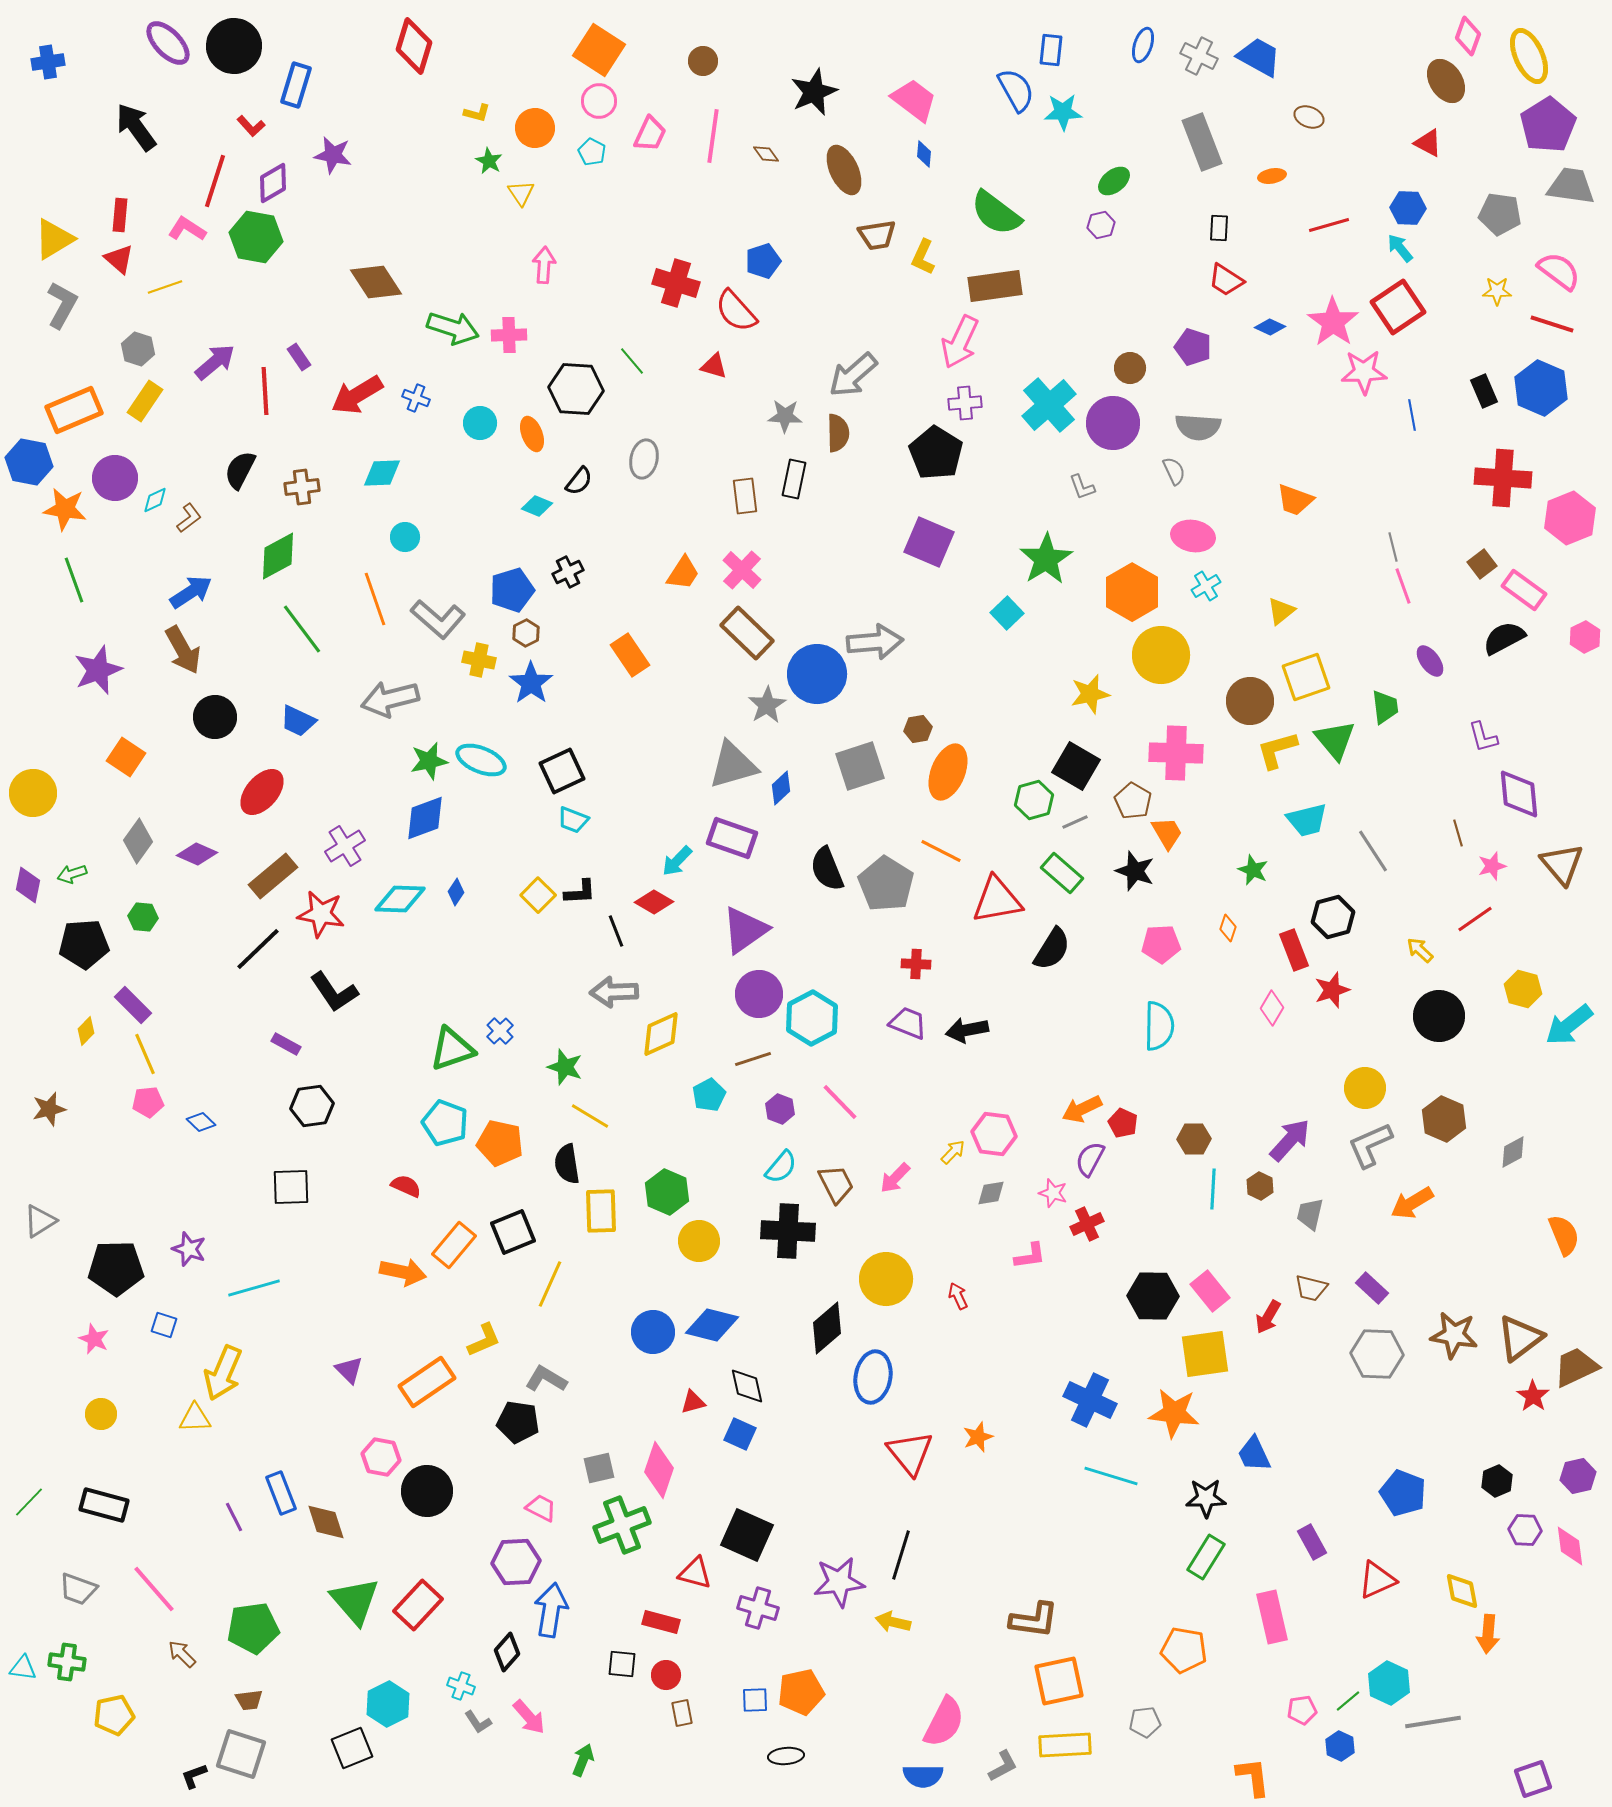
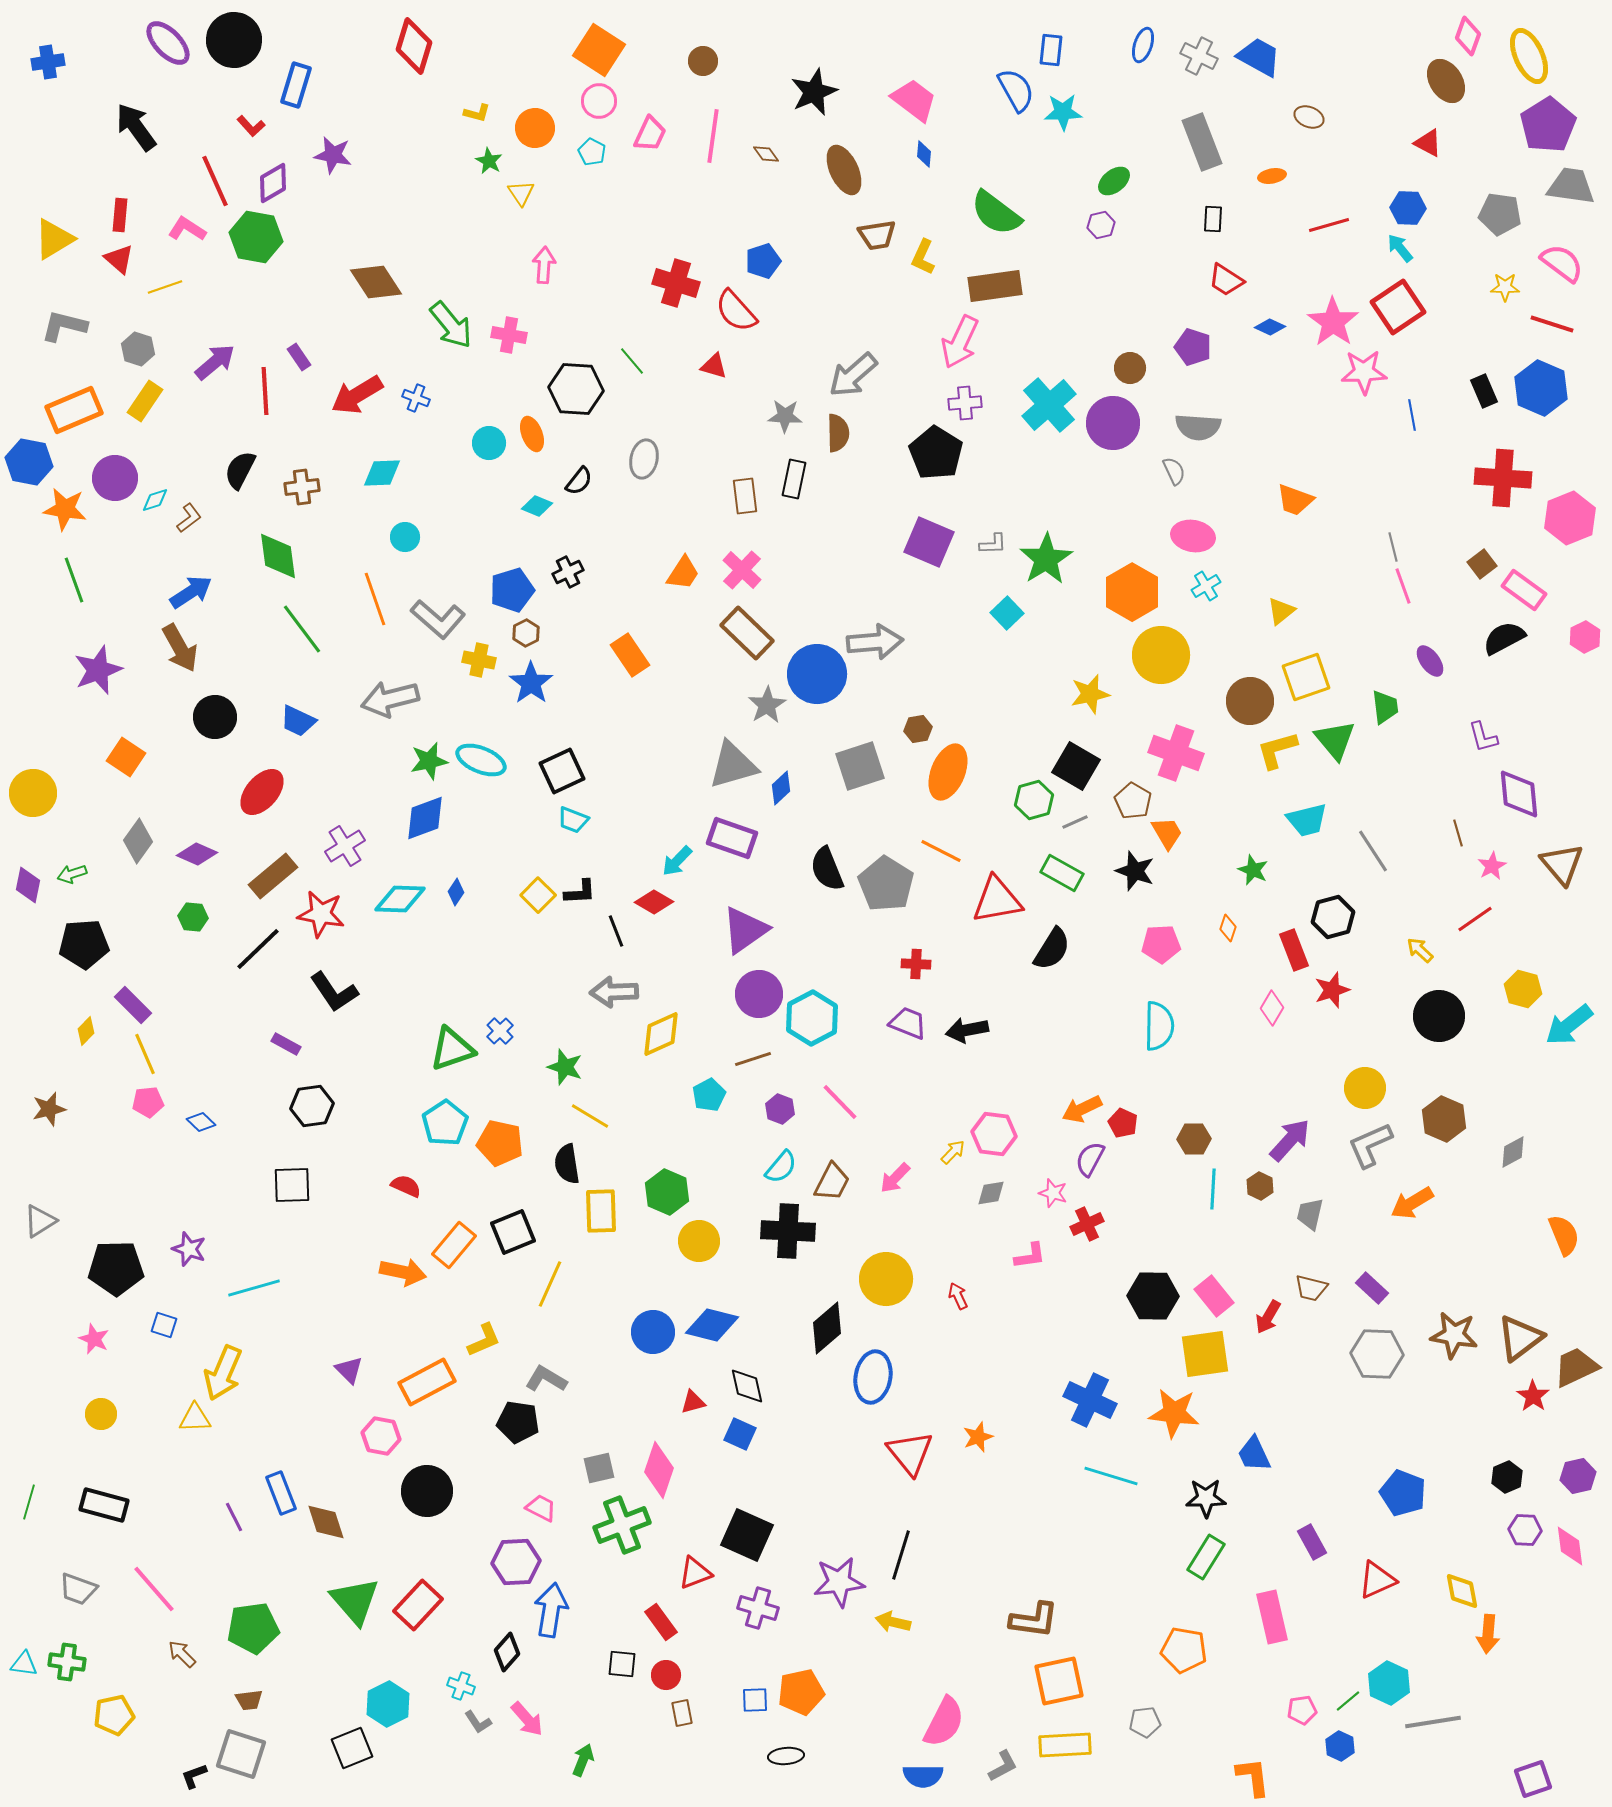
black circle at (234, 46): moved 6 px up
red line at (215, 181): rotated 42 degrees counterclockwise
black rectangle at (1219, 228): moved 6 px left, 9 px up
pink semicircle at (1559, 271): moved 3 px right, 8 px up
yellow star at (1497, 291): moved 8 px right, 4 px up
gray L-shape at (62, 305): moved 2 px right, 21 px down; rotated 105 degrees counterclockwise
green arrow at (453, 328): moved 2 px left, 3 px up; rotated 33 degrees clockwise
pink cross at (509, 335): rotated 12 degrees clockwise
cyan circle at (480, 423): moved 9 px right, 20 px down
gray L-shape at (1082, 487): moved 89 px left, 57 px down; rotated 72 degrees counterclockwise
cyan diamond at (155, 500): rotated 8 degrees clockwise
green diamond at (278, 556): rotated 69 degrees counterclockwise
brown arrow at (183, 650): moved 3 px left, 2 px up
pink cross at (1176, 753): rotated 18 degrees clockwise
pink star at (1492, 866): rotated 12 degrees counterclockwise
green rectangle at (1062, 873): rotated 12 degrees counterclockwise
green hexagon at (143, 917): moved 50 px right
cyan pentagon at (445, 1123): rotated 18 degrees clockwise
brown trapezoid at (836, 1184): moved 4 px left, 2 px up; rotated 54 degrees clockwise
black square at (291, 1187): moved 1 px right, 2 px up
pink rectangle at (1210, 1291): moved 4 px right, 5 px down
orange rectangle at (427, 1382): rotated 6 degrees clockwise
pink hexagon at (381, 1457): moved 21 px up
black hexagon at (1497, 1481): moved 10 px right, 4 px up
green line at (29, 1502): rotated 28 degrees counterclockwise
red triangle at (695, 1573): rotated 36 degrees counterclockwise
red rectangle at (661, 1622): rotated 39 degrees clockwise
cyan triangle at (23, 1668): moved 1 px right, 4 px up
pink arrow at (529, 1717): moved 2 px left, 2 px down
